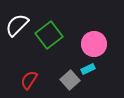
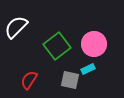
white semicircle: moved 1 px left, 2 px down
green square: moved 8 px right, 11 px down
gray square: rotated 36 degrees counterclockwise
